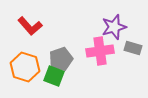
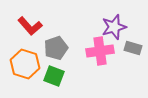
gray pentagon: moved 5 px left, 11 px up
orange hexagon: moved 3 px up
